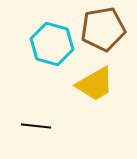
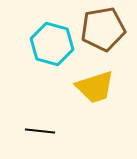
yellow trapezoid: moved 3 px down; rotated 12 degrees clockwise
black line: moved 4 px right, 5 px down
